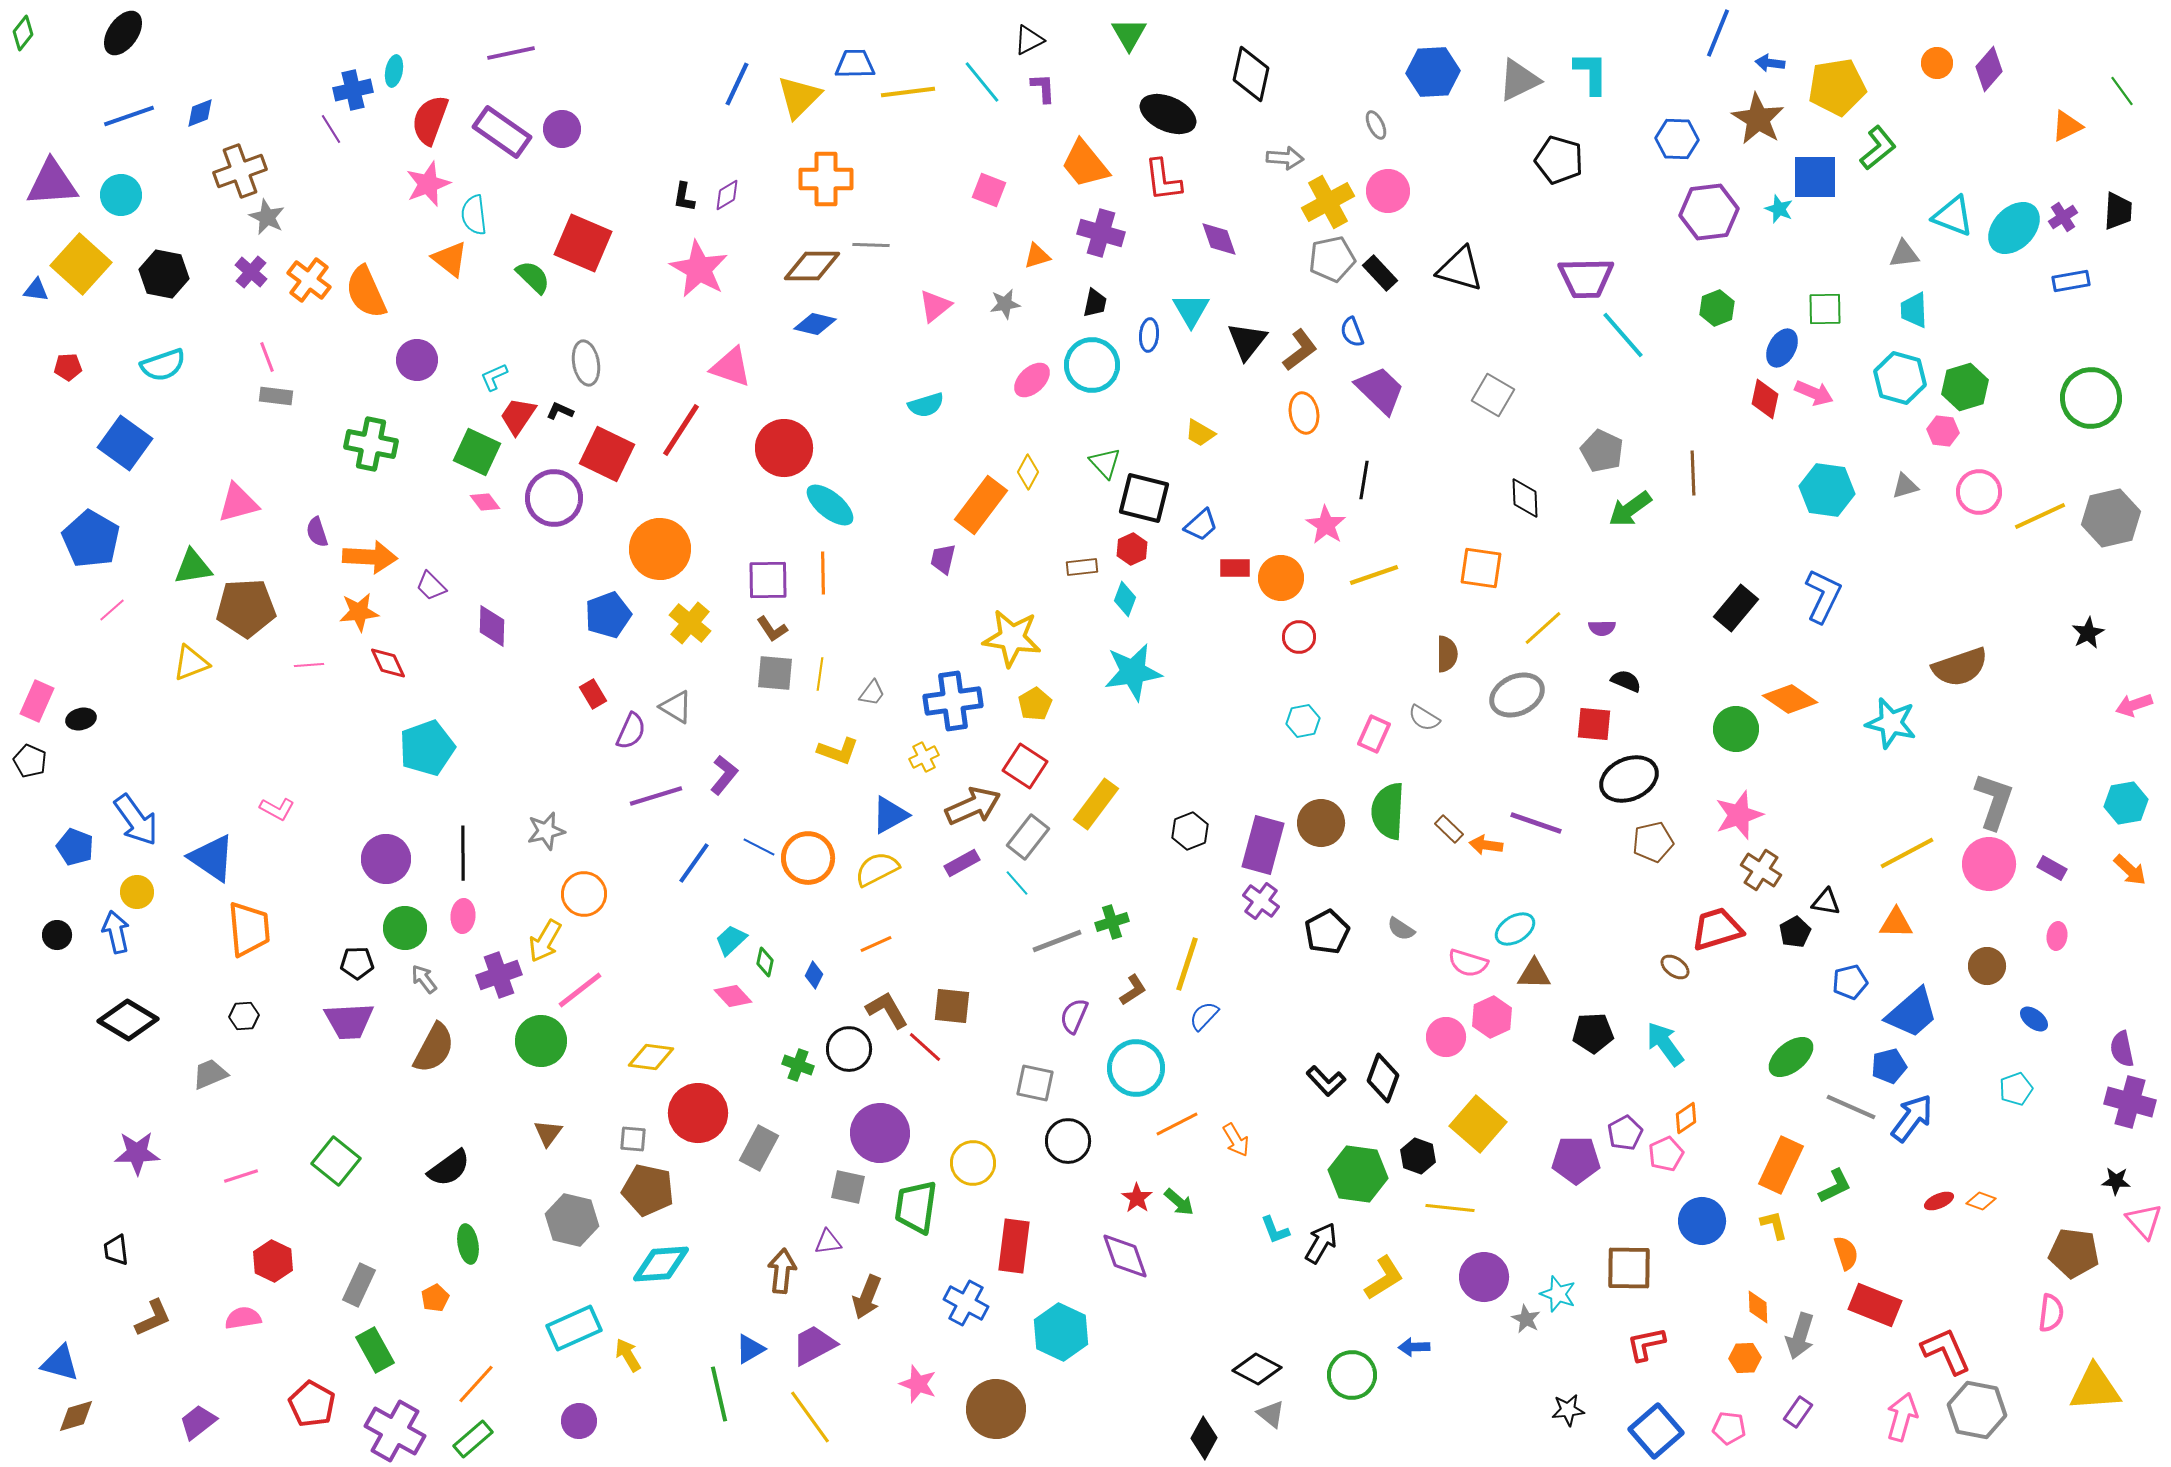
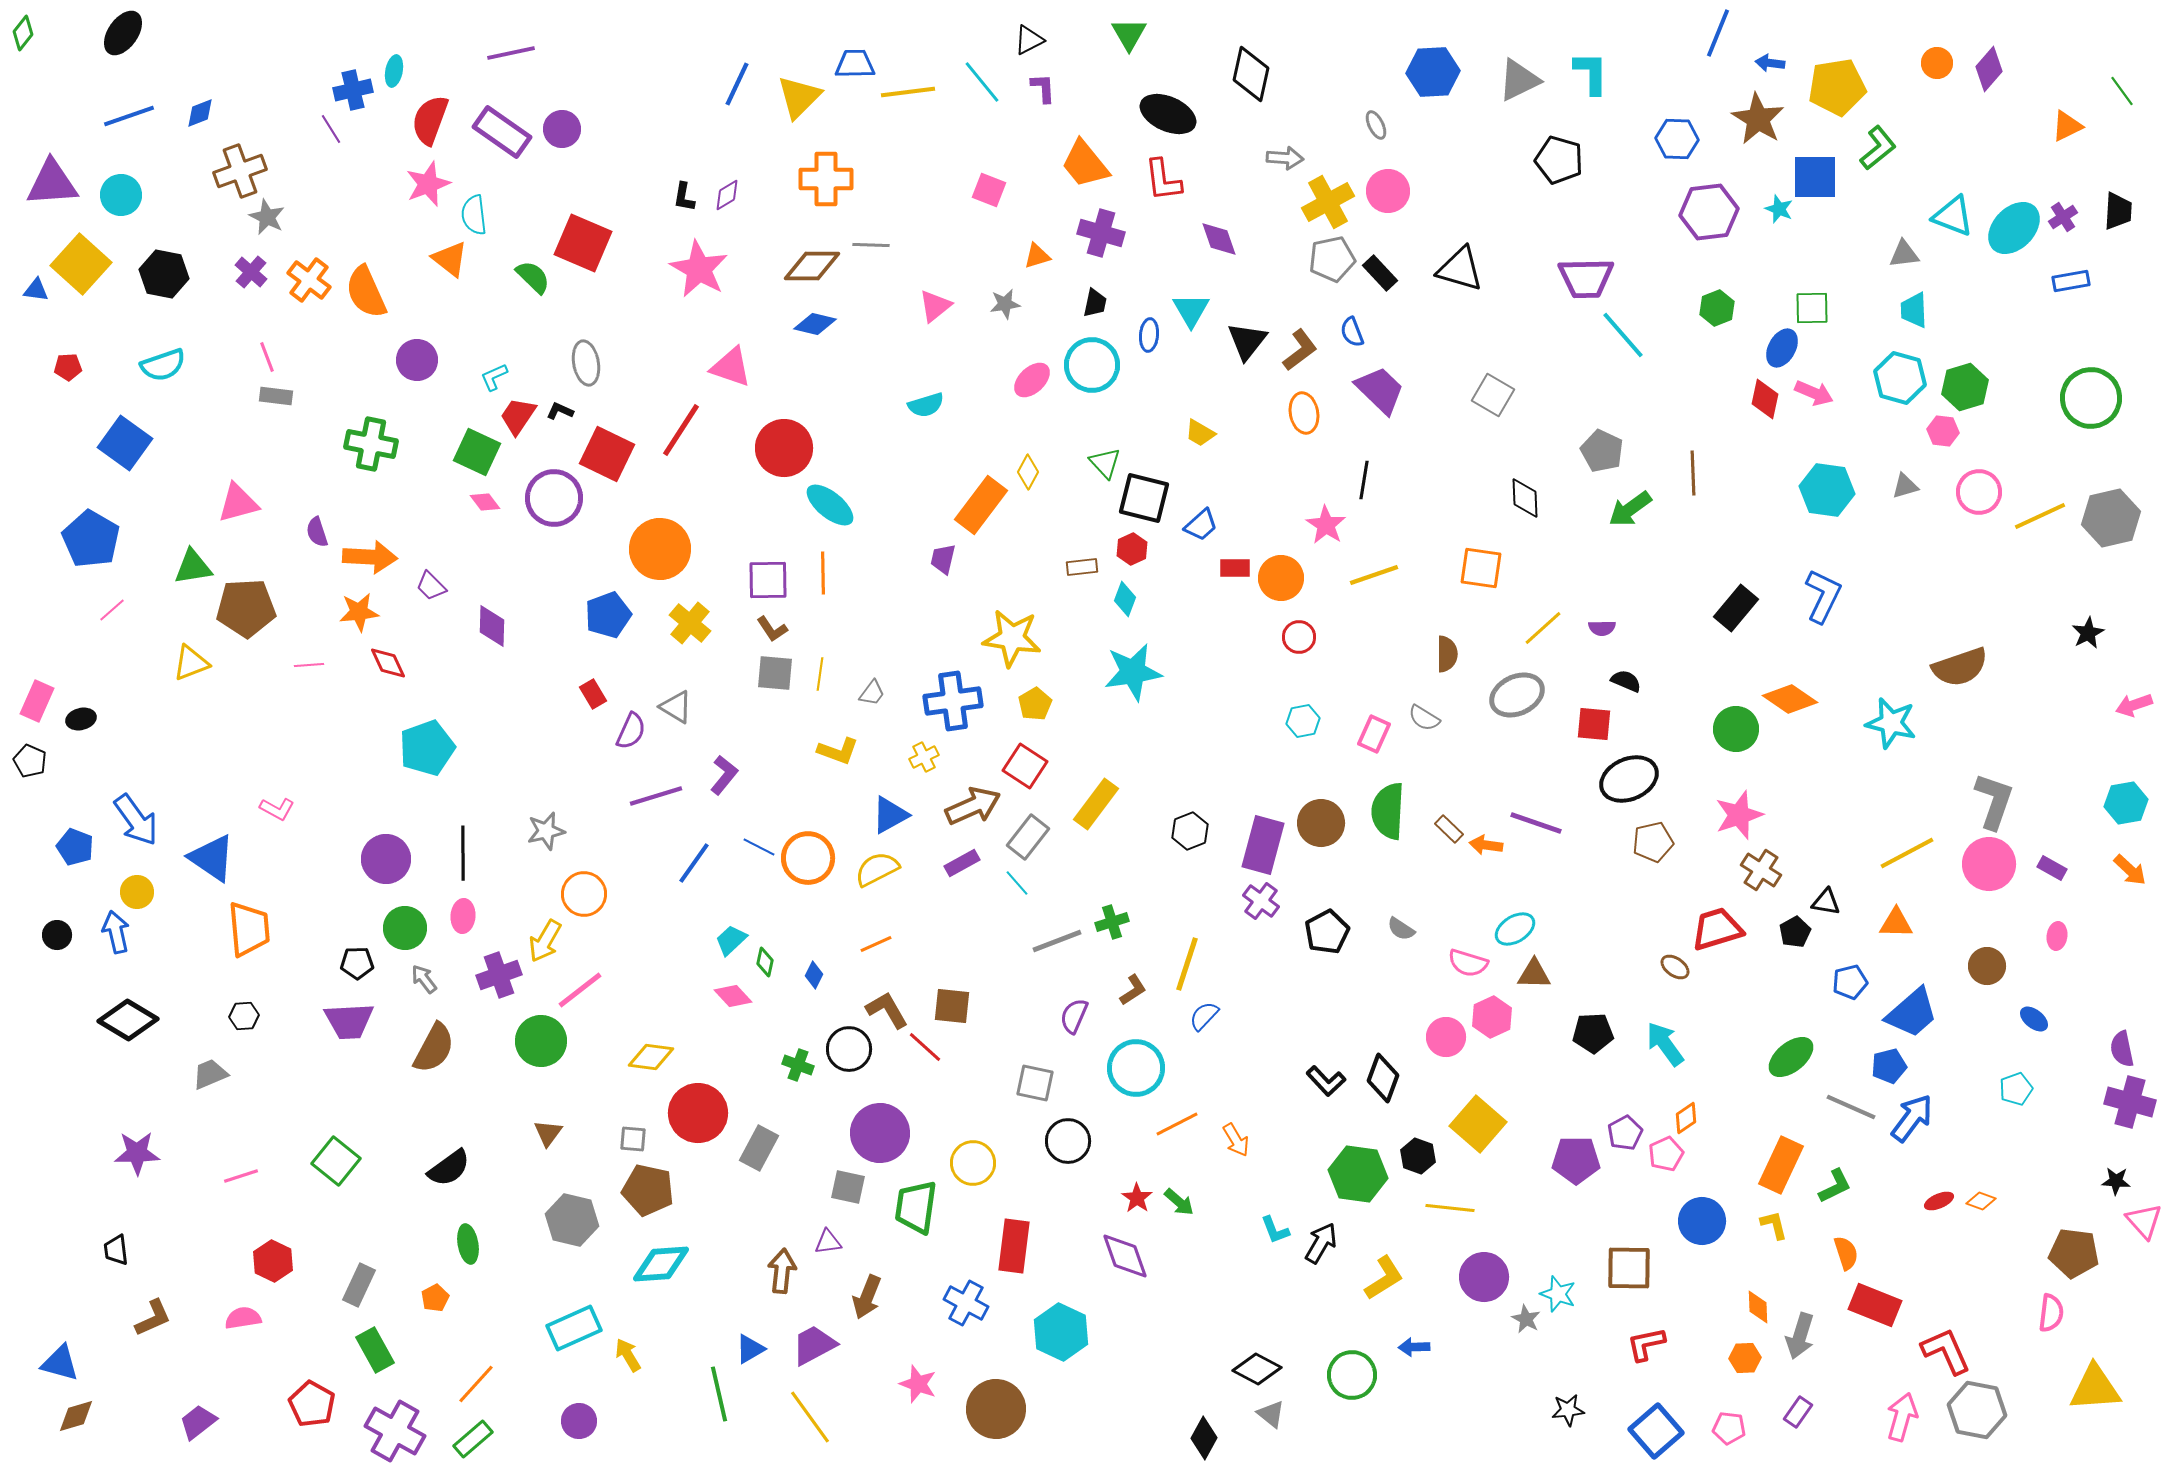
green square at (1825, 309): moved 13 px left, 1 px up
